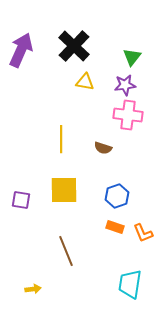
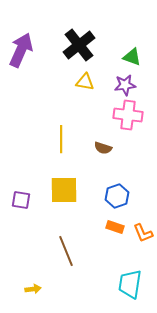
black cross: moved 5 px right, 1 px up; rotated 8 degrees clockwise
green triangle: rotated 48 degrees counterclockwise
